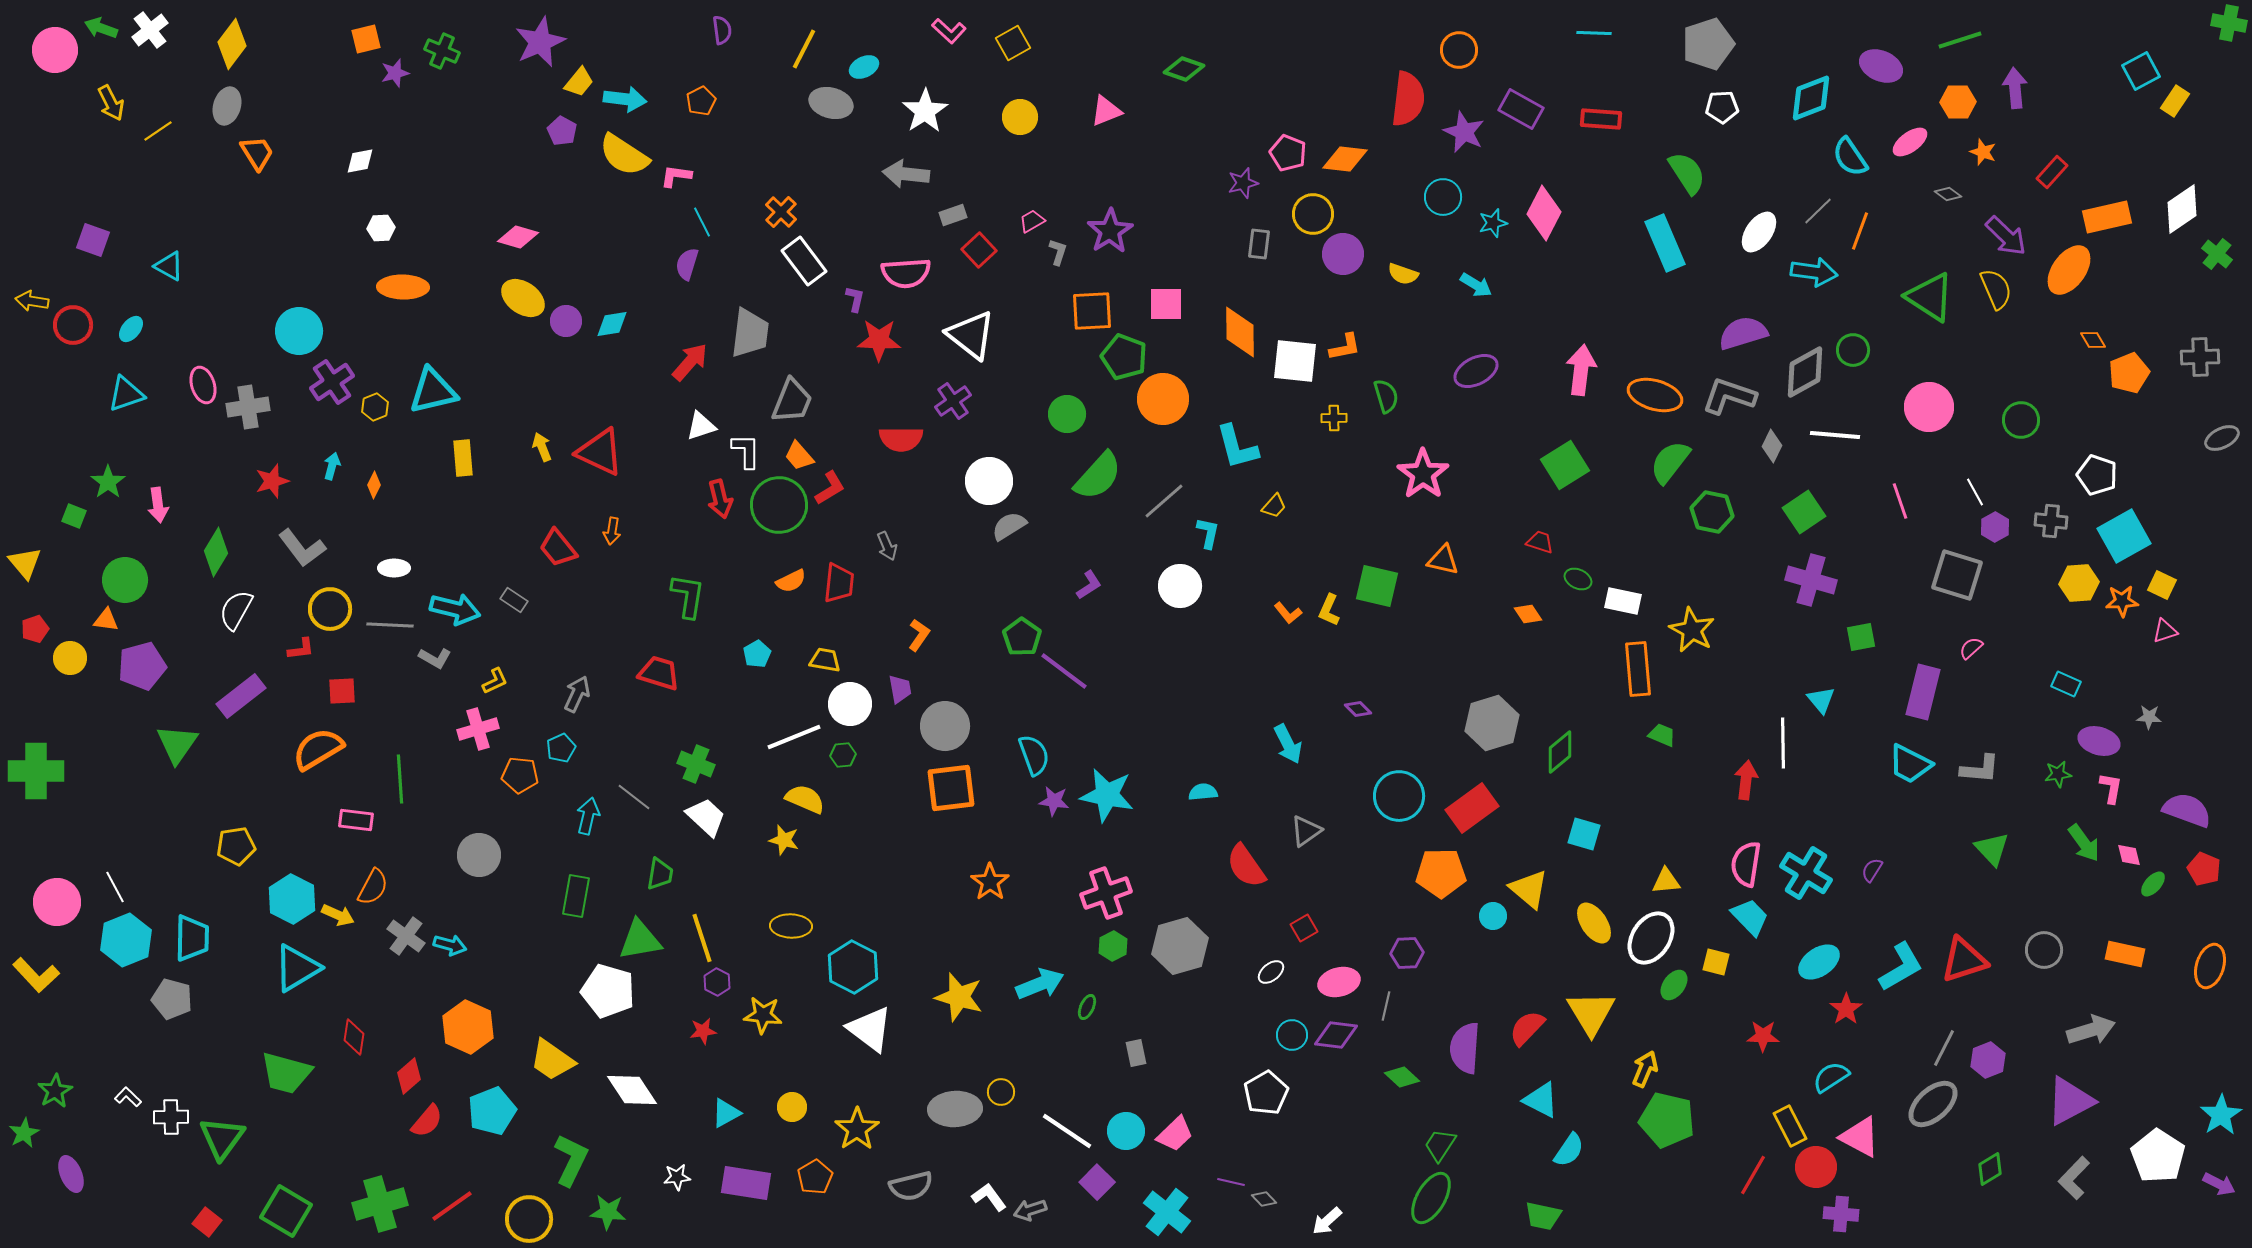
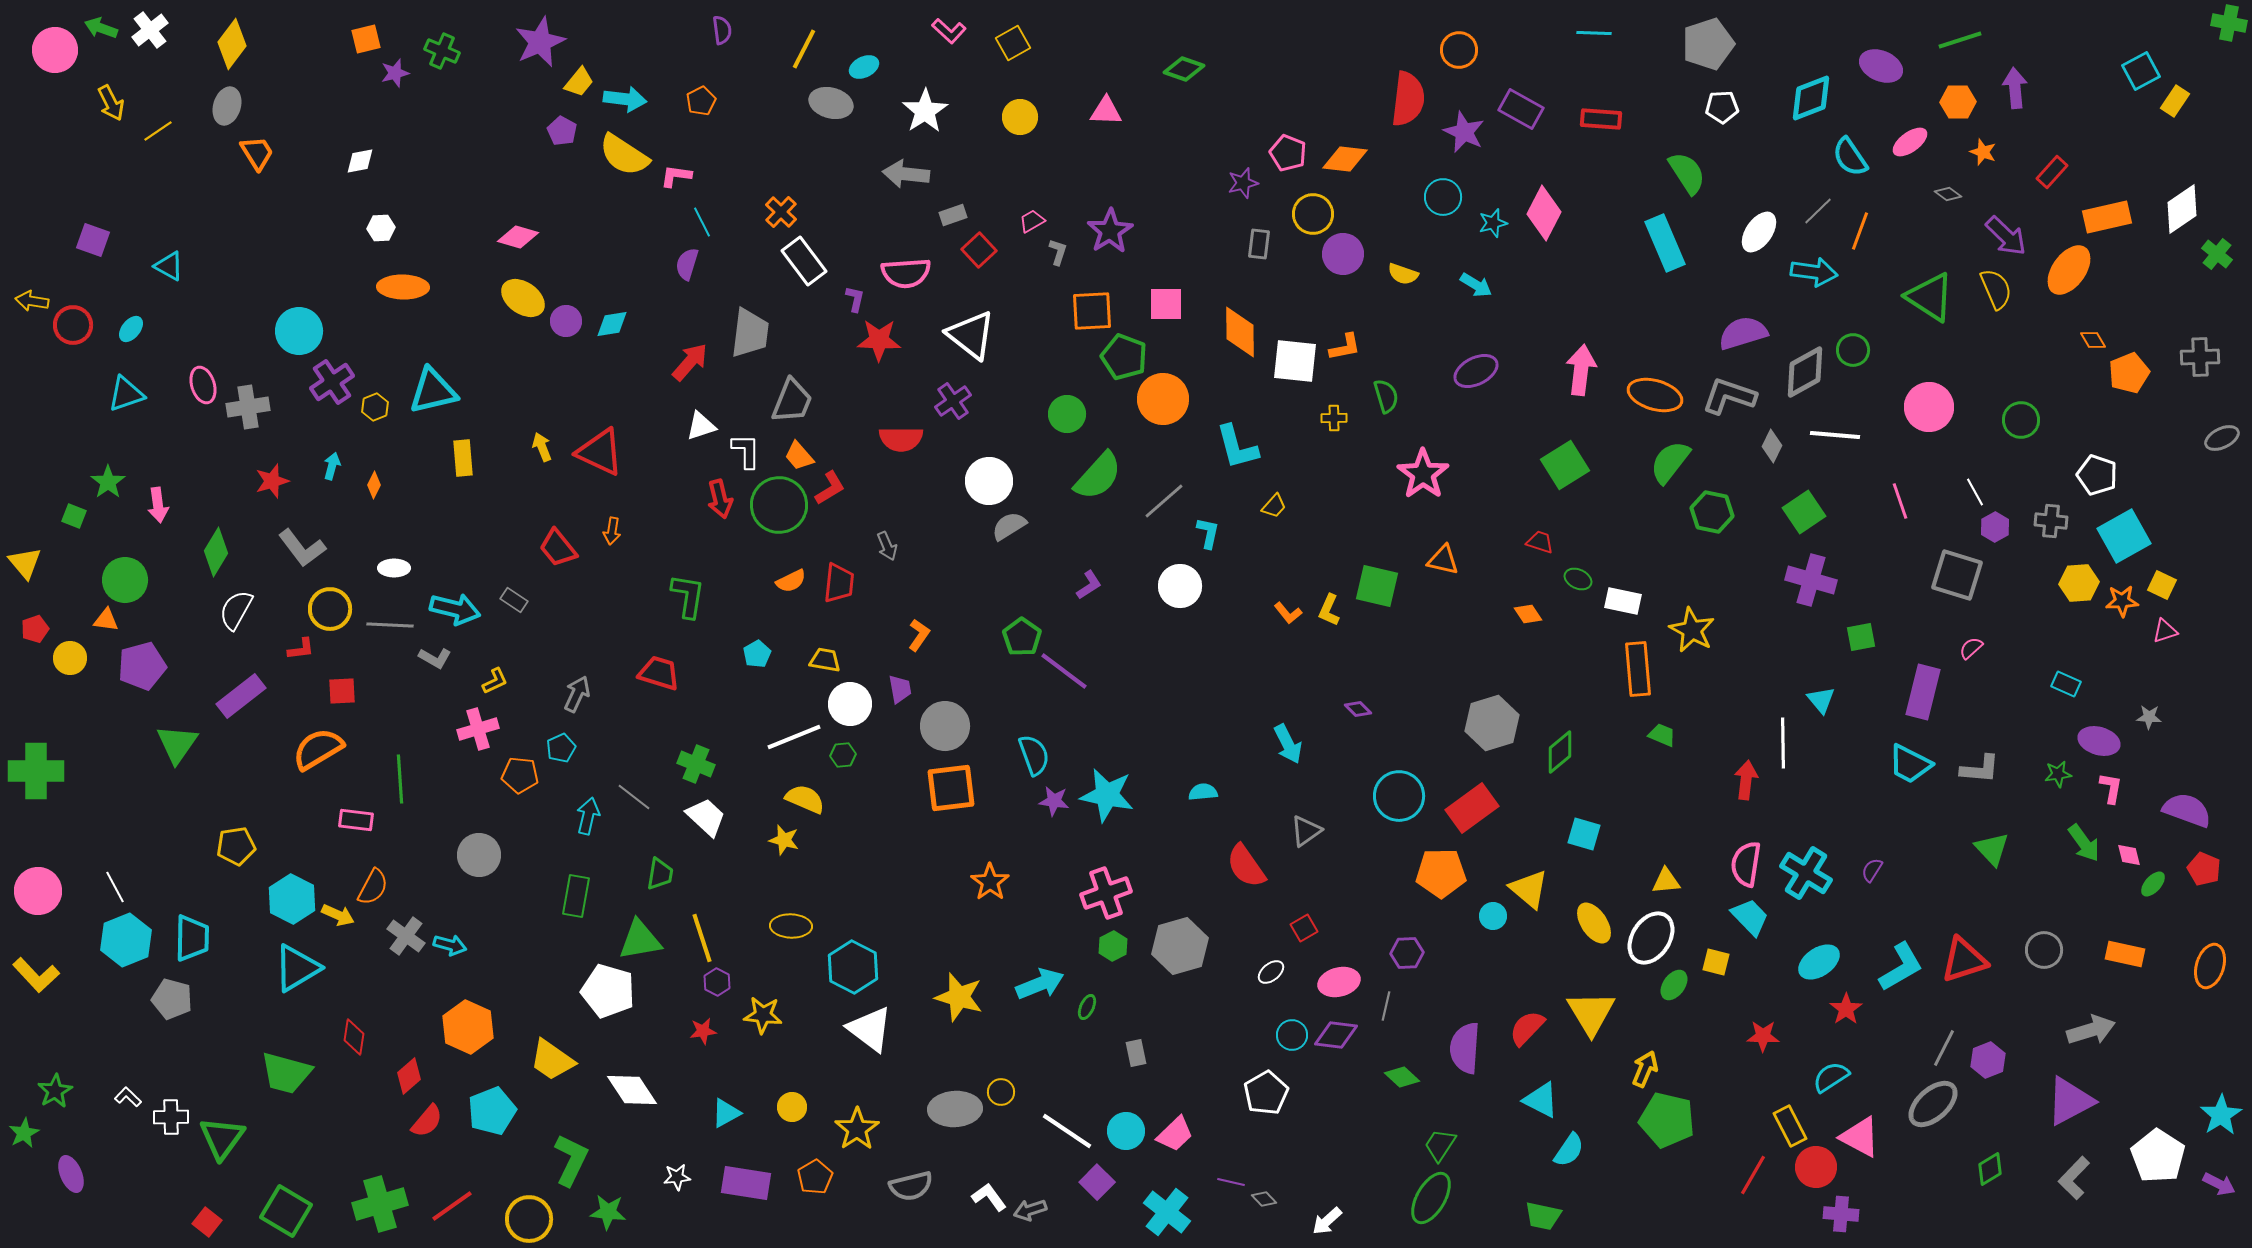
pink triangle at (1106, 111): rotated 24 degrees clockwise
pink circle at (57, 902): moved 19 px left, 11 px up
